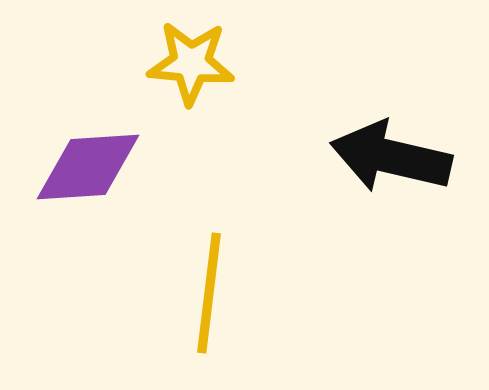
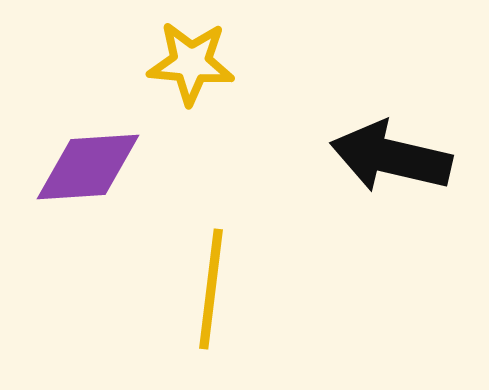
yellow line: moved 2 px right, 4 px up
